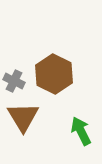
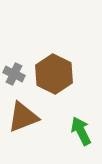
gray cross: moved 7 px up
brown triangle: rotated 40 degrees clockwise
